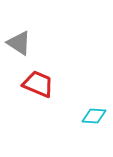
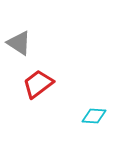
red trapezoid: rotated 60 degrees counterclockwise
